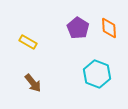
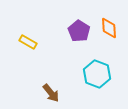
purple pentagon: moved 1 px right, 3 px down
brown arrow: moved 18 px right, 10 px down
